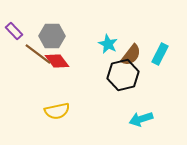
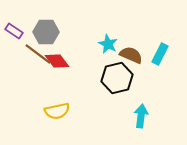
purple rectangle: rotated 12 degrees counterclockwise
gray hexagon: moved 6 px left, 4 px up
brown semicircle: rotated 105 degrees counterclockwise
black hexagon: moved 6 px left, 3 px down
cyan arrow: moved 3 px up; rotated 115 degrees clockwise
